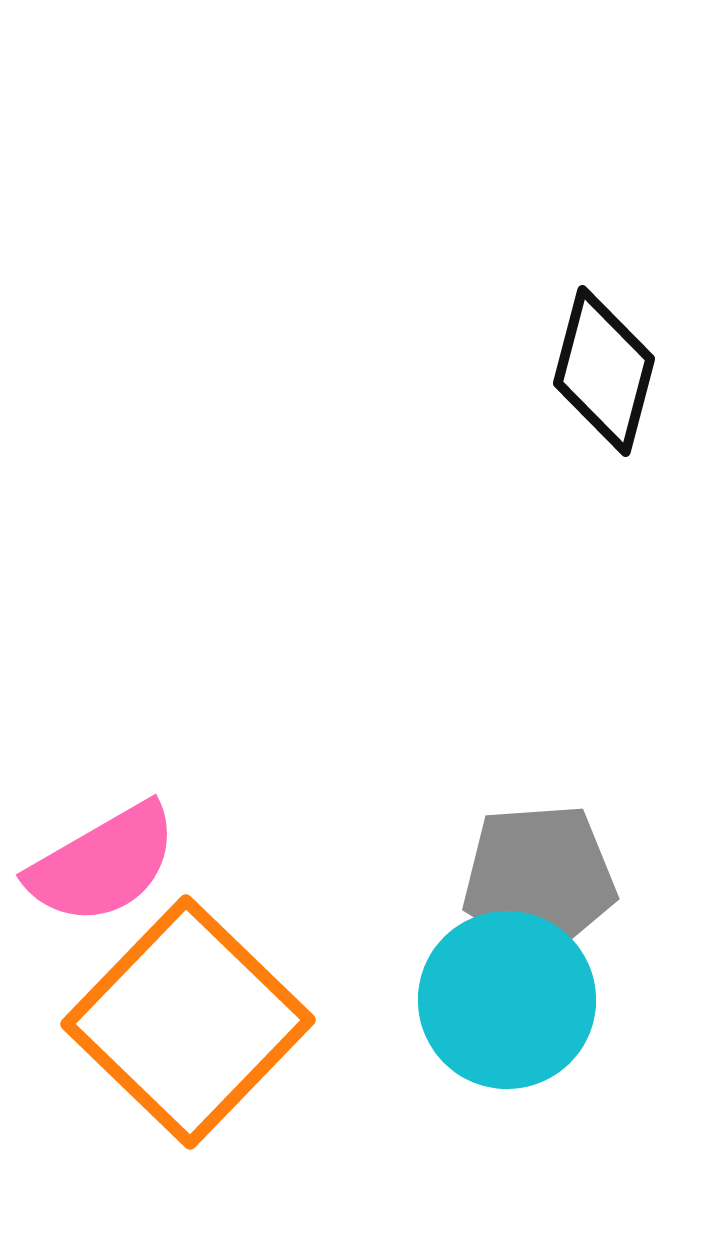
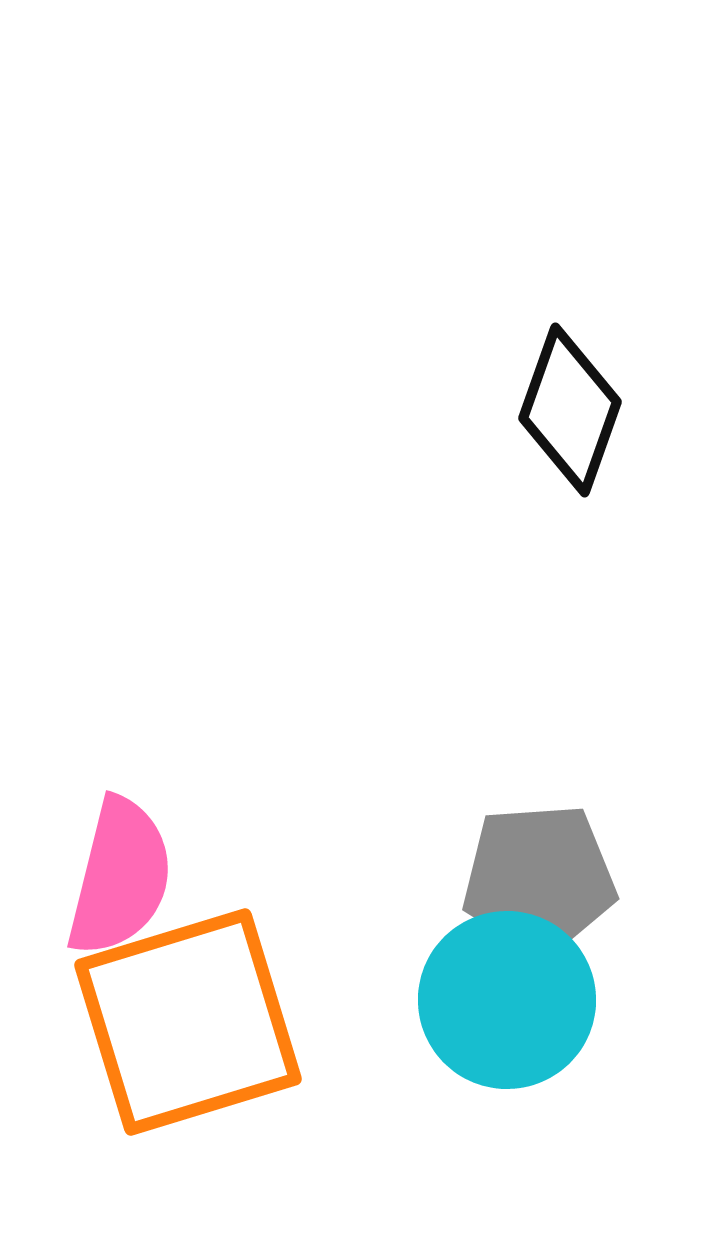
black diamond: moved 34 px left, 39 px down; rotated 5 degrees clockwise
pink semicircle: moved 17 px right, 13 px down; rotated 46 degrees counterclockwise
orange square: rotated 29 degrees clockwise
